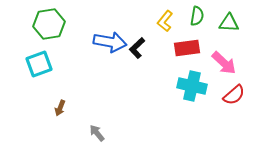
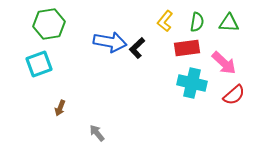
green semicircle: moved 6 px down
cyan cross: moved 3 px up
